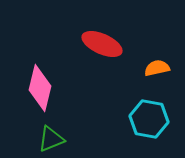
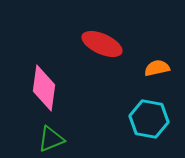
pink diamond: moved 4 px right; rotated 6 degrees counterclockwise
